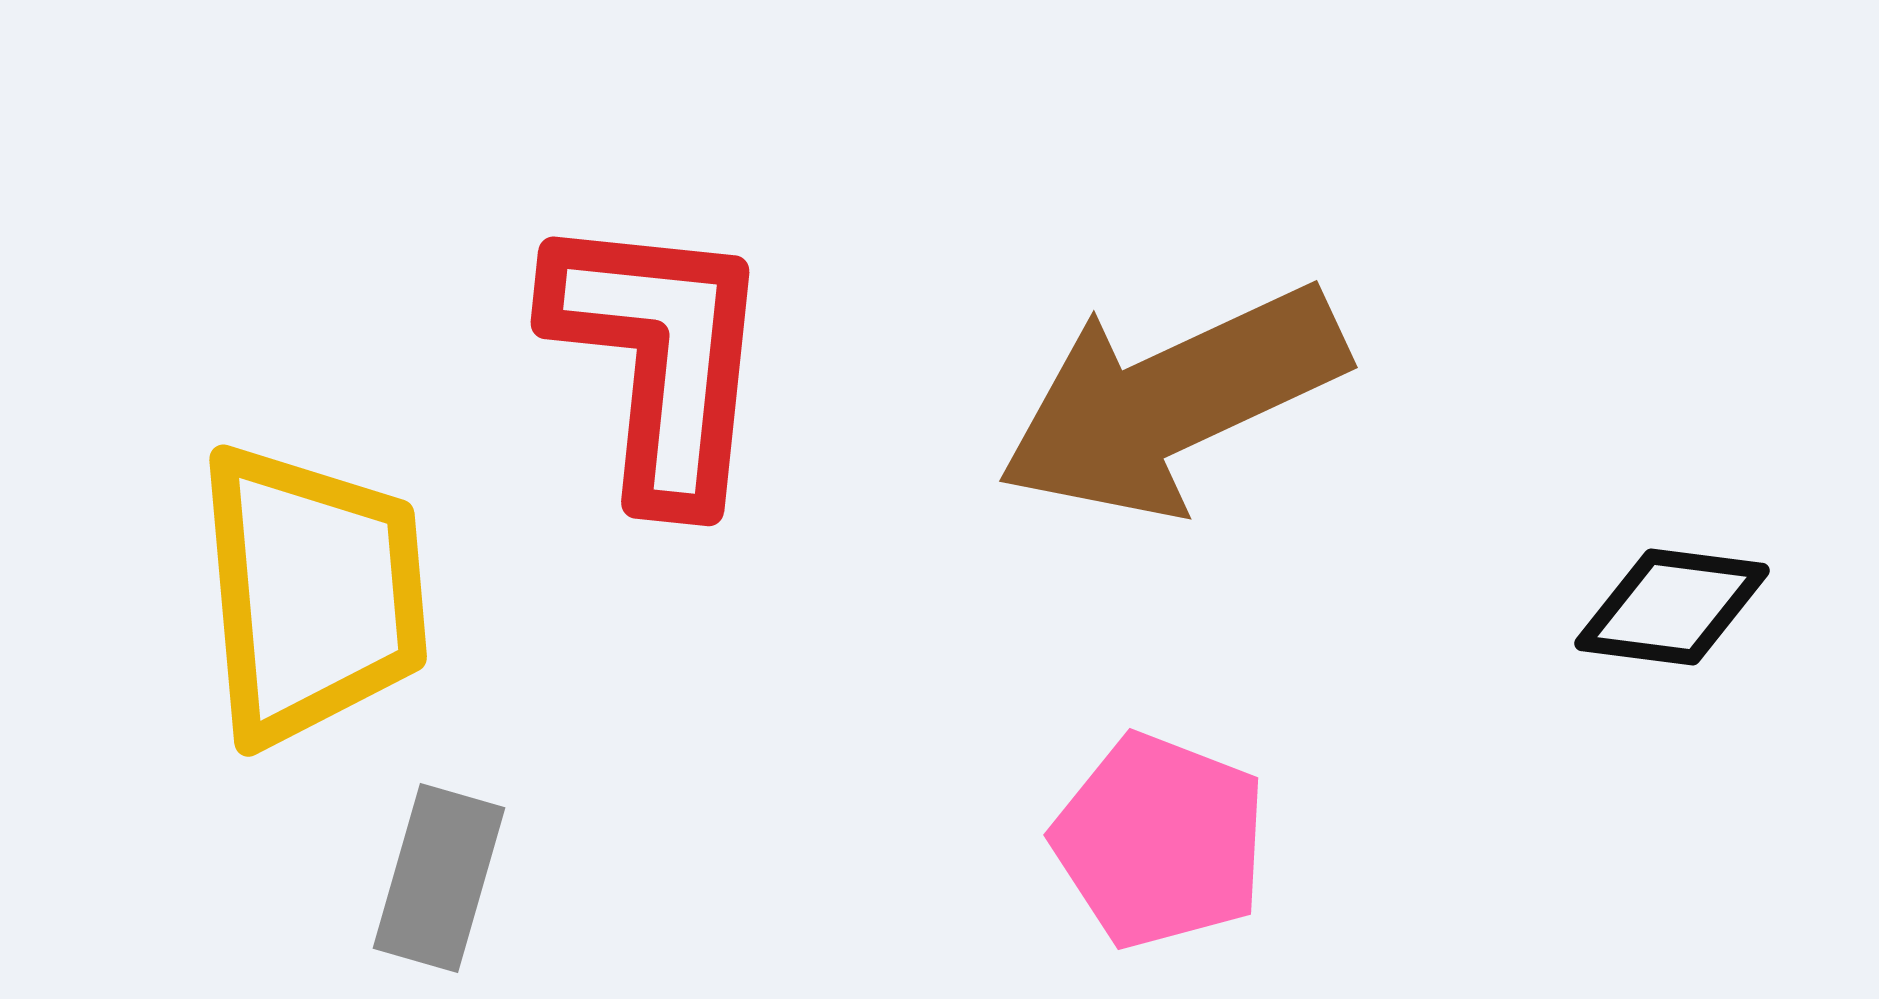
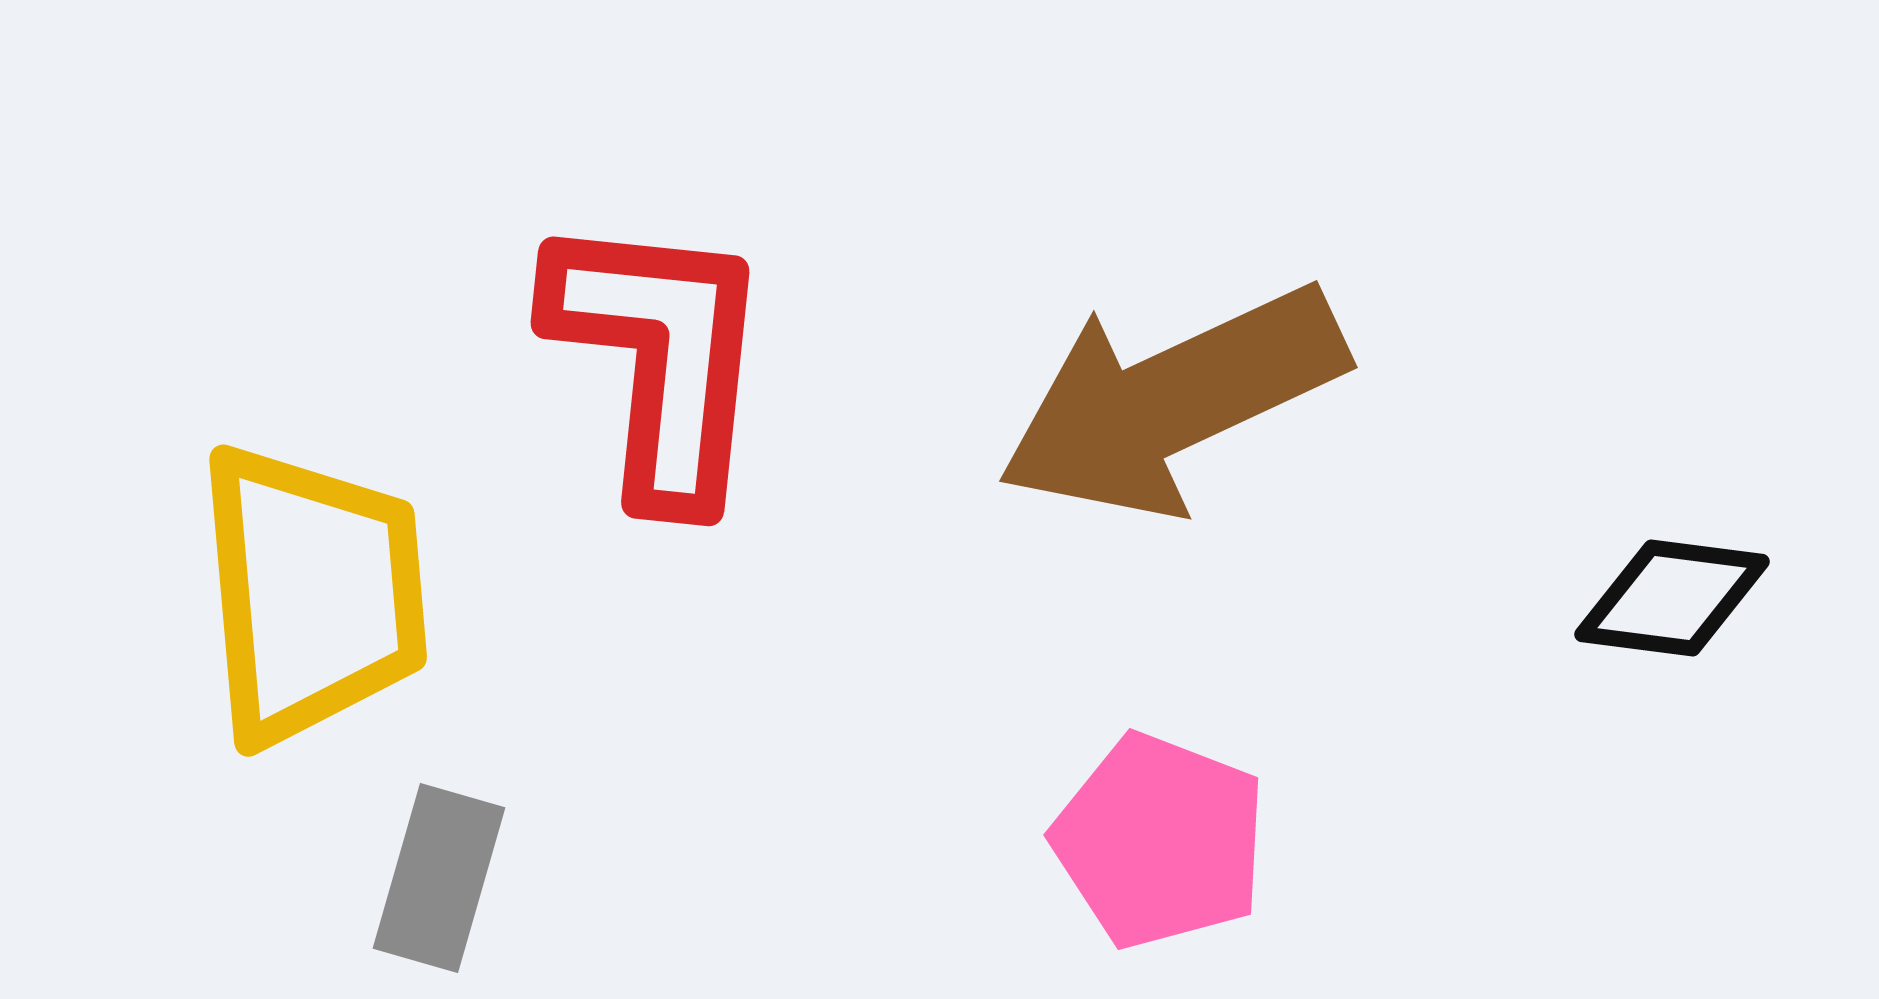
black diamond: moved 9 px up
